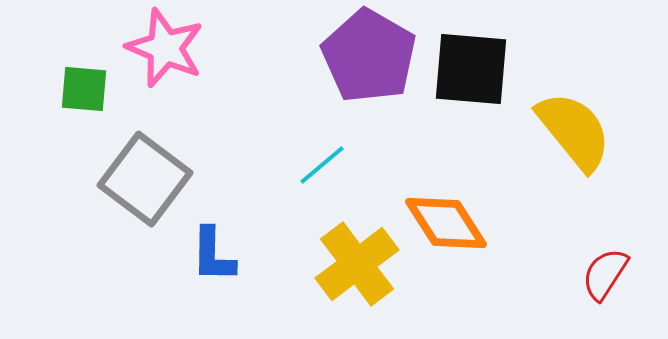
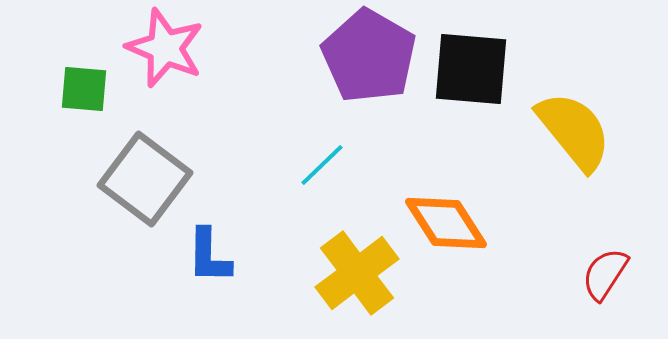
cyan line: rotated 4 degrees counterclockwise
blue L-shape: moved 4 px left, 1 px down
yellow cross: moved 9 px down
